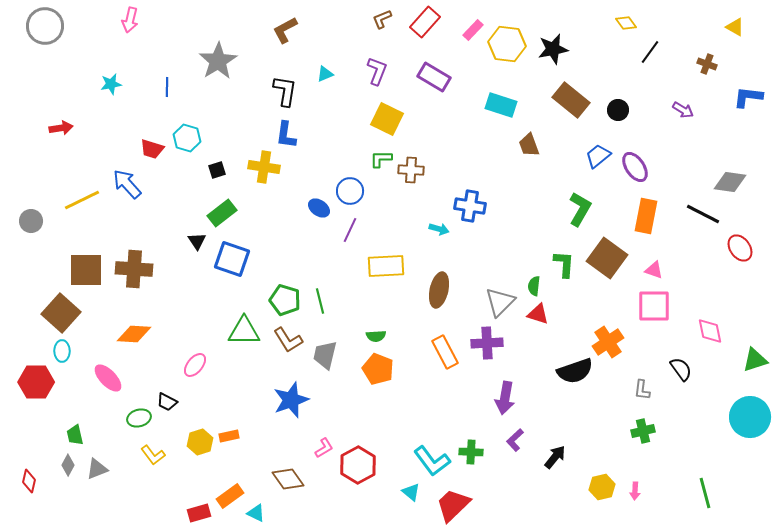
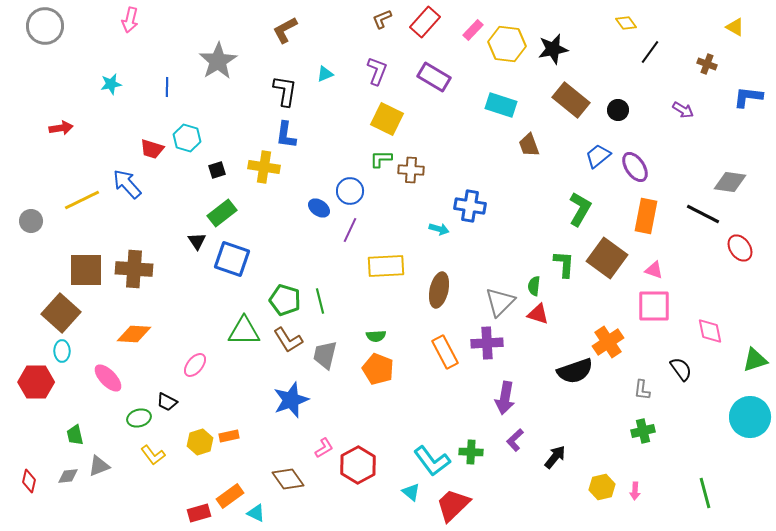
gray diamond at (68, 465): moved 11 px down; rotated 55 degrees clockwise
gray triangle at (97, 469): moved 2 px right, 3 px up
